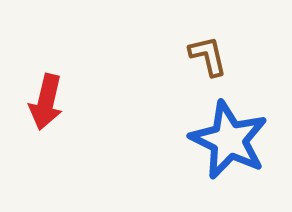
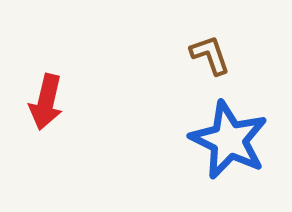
brown L-shape: moved 2 px right, 1 px up; rotated 6 degrees counterclockwise
